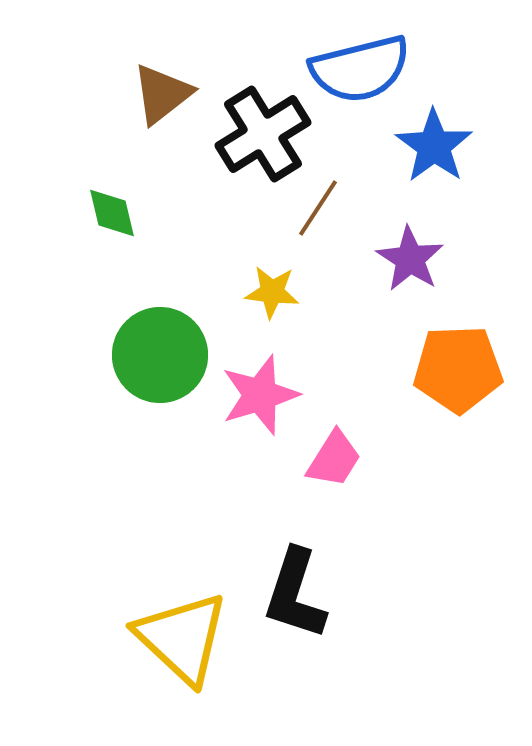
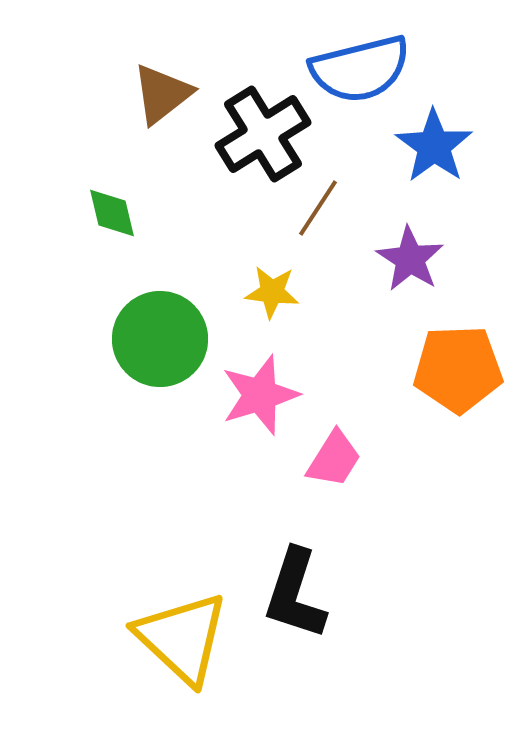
green circle: moved 16 px up
